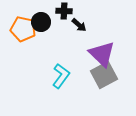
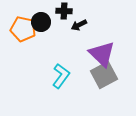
black arrow: rotated 112 degrees clockwise
